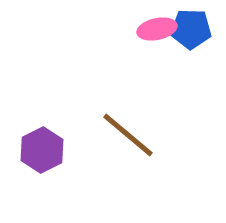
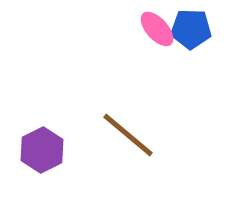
pink ellipse: rotated 60 degrees clockwise
